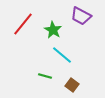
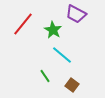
purple trapezoid: moved 5 px left, 2 px up
green line: rotated 40 degrees clockwise
